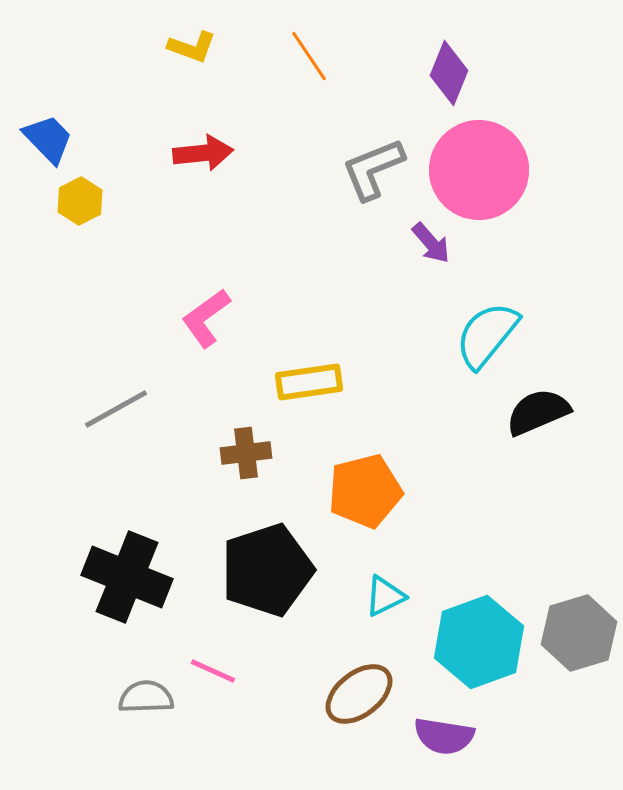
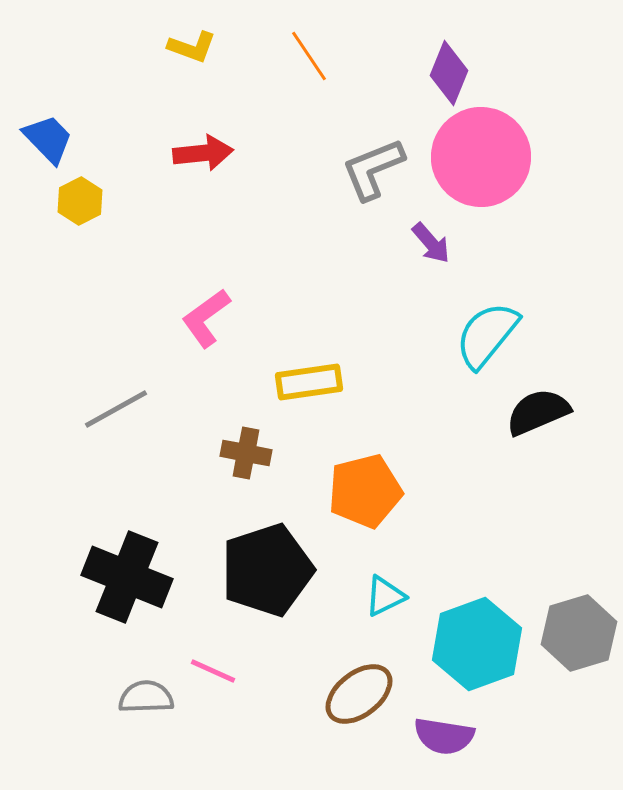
pink circle: moved 2 px right, 13 px up
brown cross: rotated 18 degrees clockwise
cyan hexagon: moved 2 px left, 2 px down
